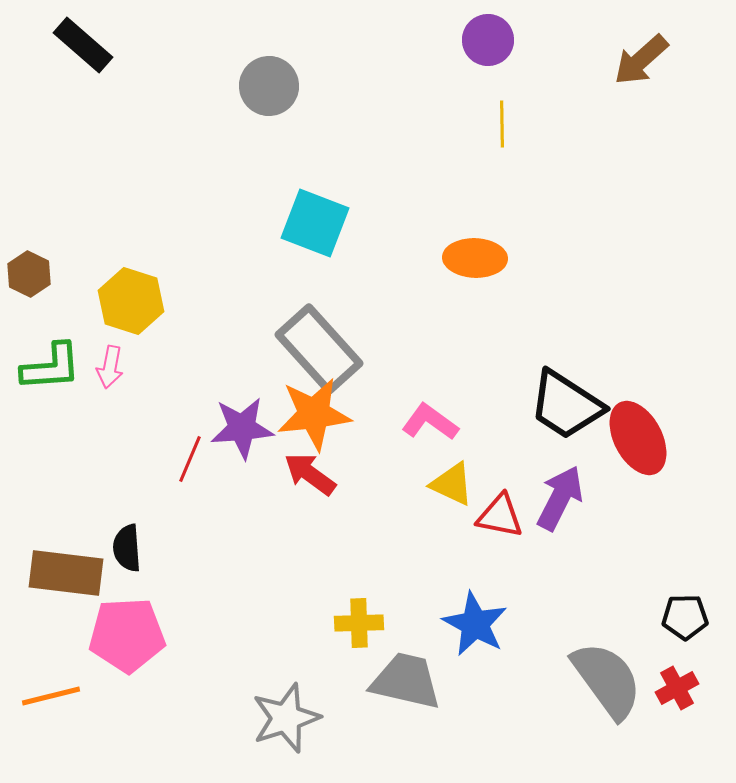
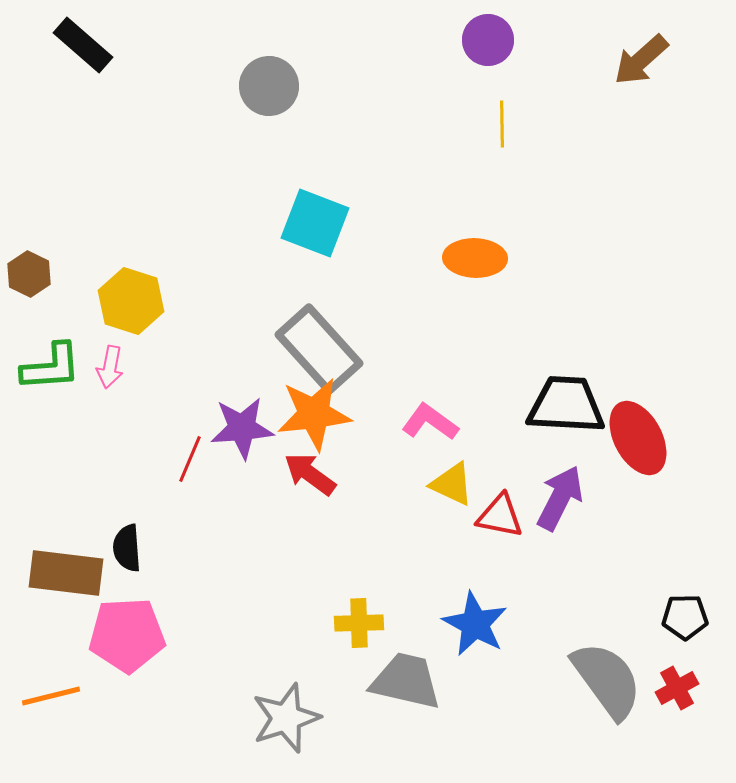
black trapezoid: rotated 150 degrees clockwise
